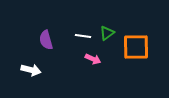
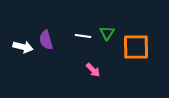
green triangle: rotated 21 degrees counterclockwise
pink arrow: moved 11 px down; rotated 21 degrees clockwise
white arrow: moved 8 px left, 23 px up
